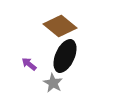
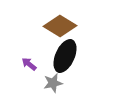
brown diamond: rotated 8 degrees counterclockwise
gray star: rotated 30 degrees clockwise
